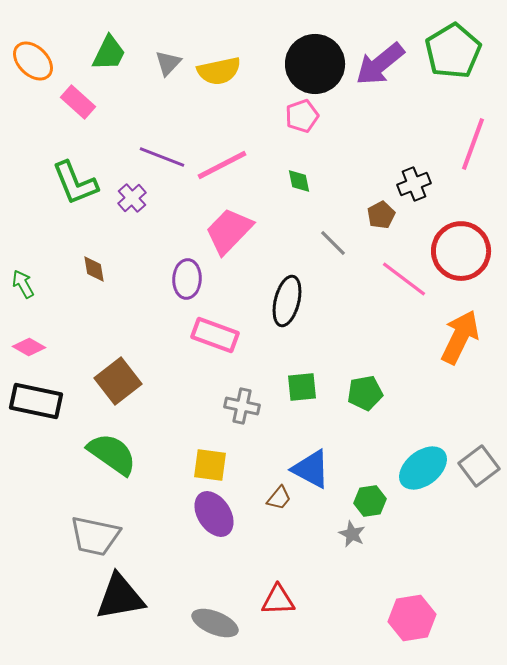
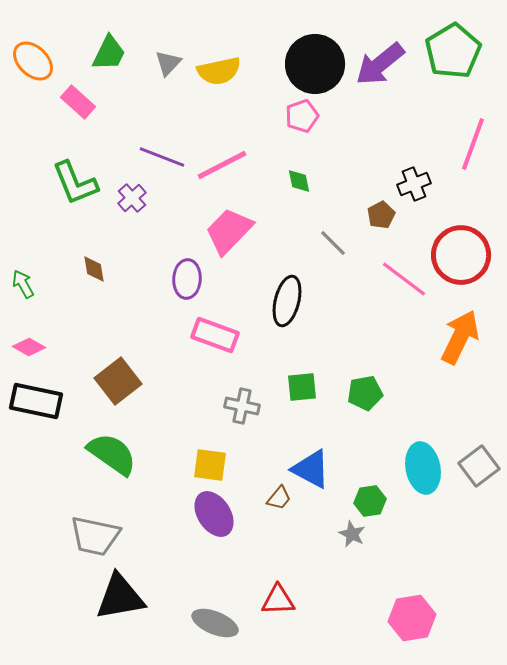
red circle at (461, 251): moved 4 px down
cyan ellipse at (423, 468): rotated 63 degrees counterclockwise
